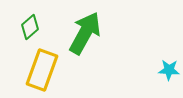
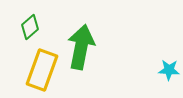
green arrow: moved 4 px left, 14 px down; rotated 18 degrees counterclockwise
